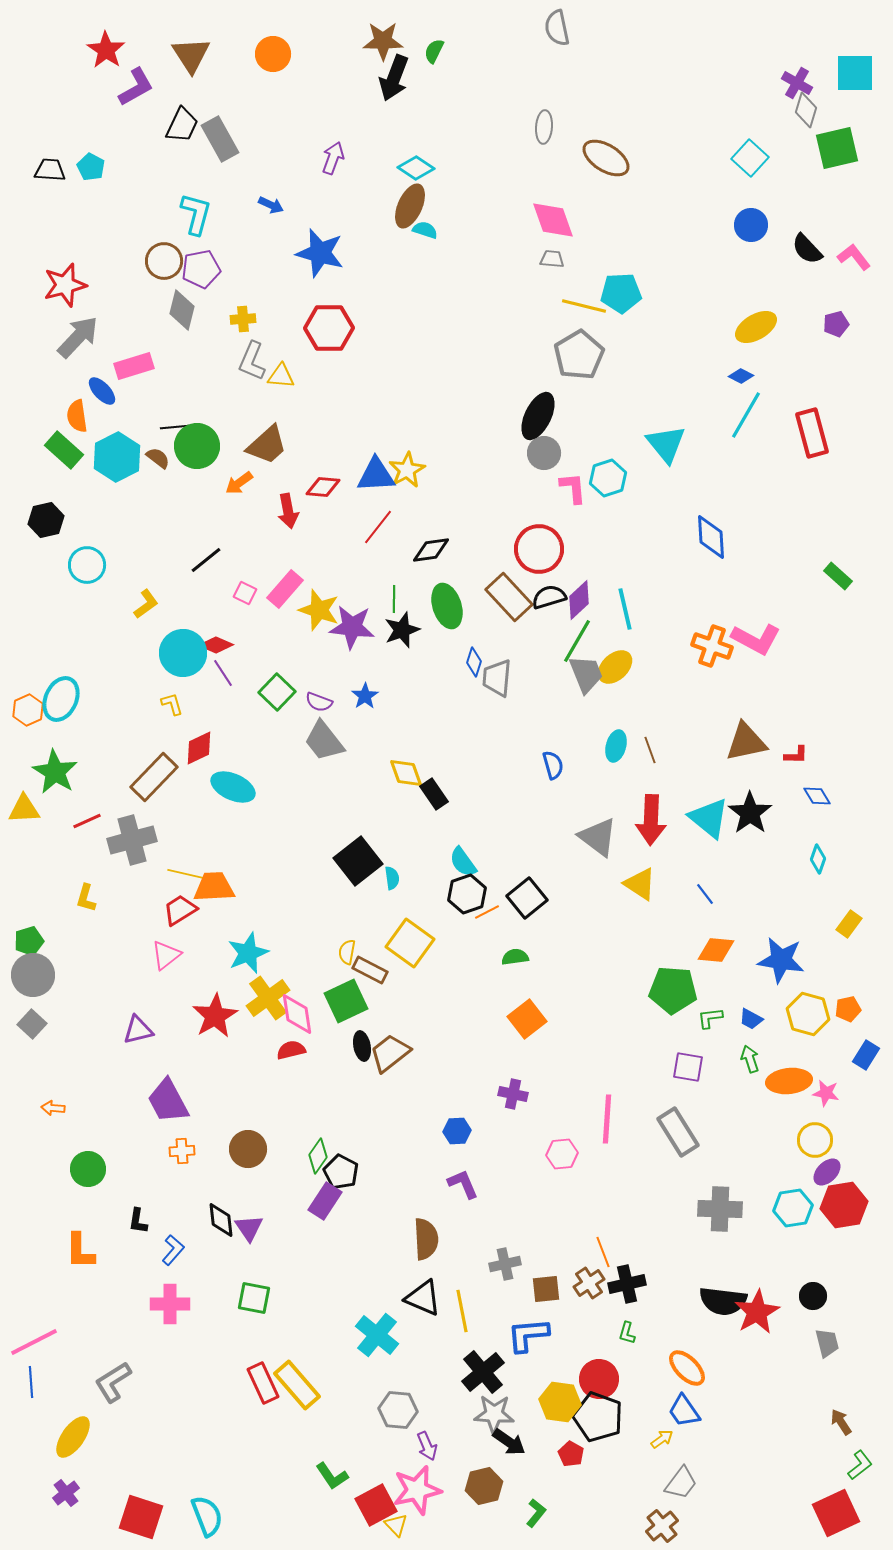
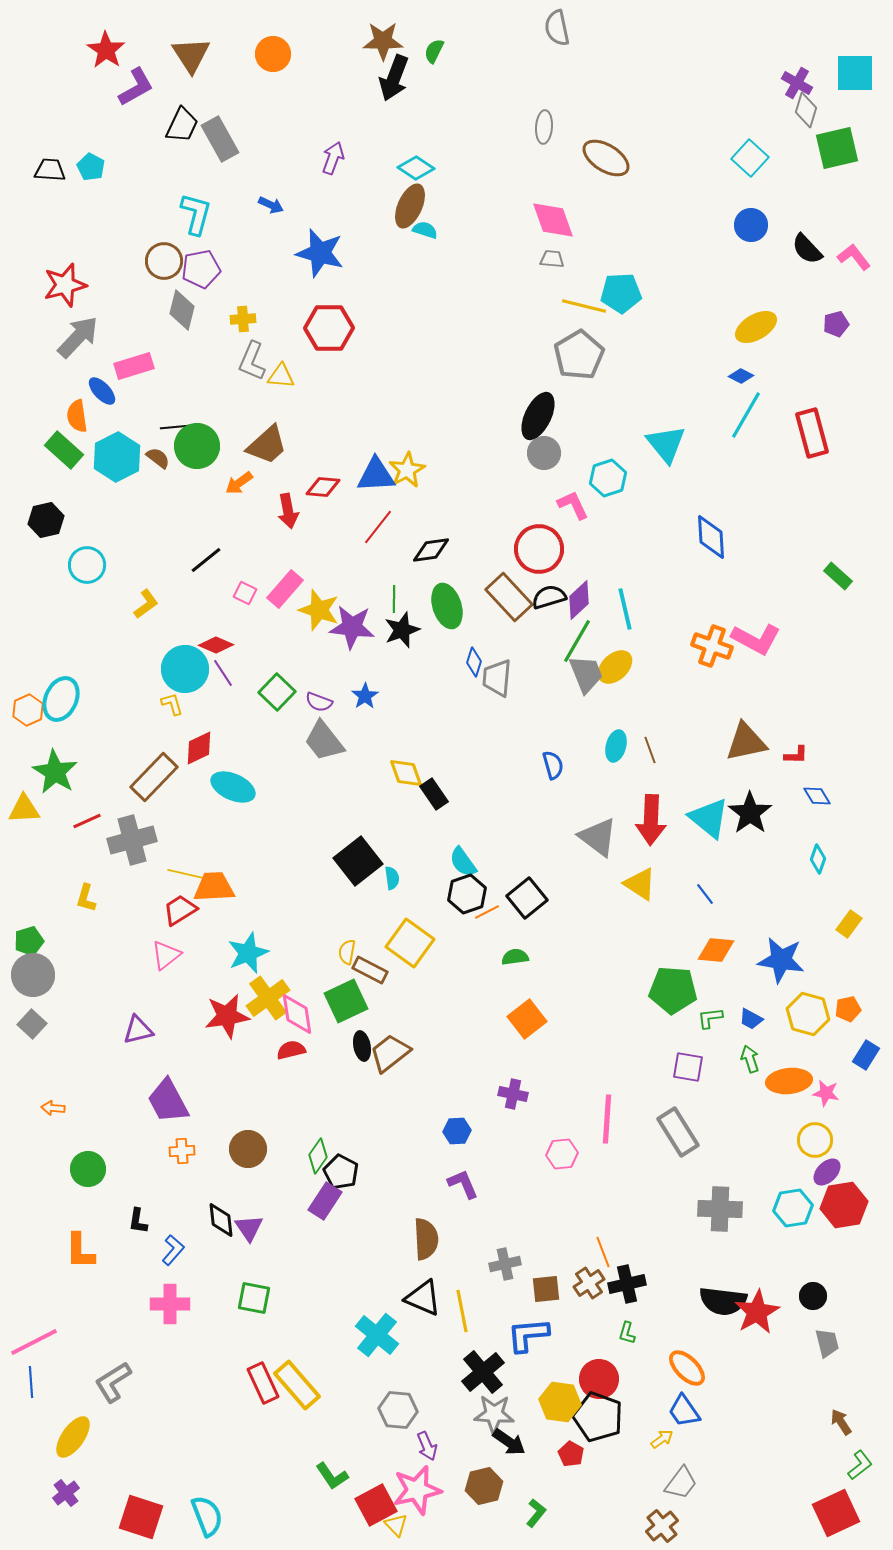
pink L-shape at (573, 488): moved 17 px down; rotated 20 degrees counterclockwise
cyan circle at (183, 653): moved 2 px right, 16 px down
red star at (215, 1016): moved 12 px right; rotated 21 degrees clockwise
